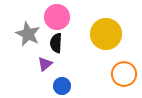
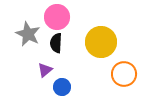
yellow circle: moved 5 px left, 8 px down
purple triangle: moved 6 px down
blue circle: moved 1 px down
